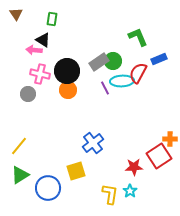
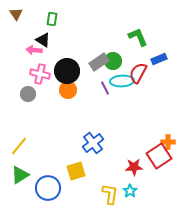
orange cross: moved 2 px left, 3 px down
